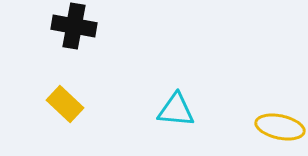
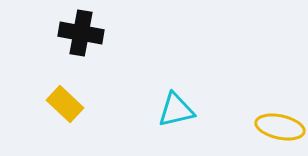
black cross: moved 7 px right, 7 px down
cyan triangle: rotated 18 degrees counterclockwise
